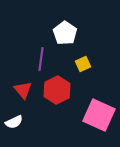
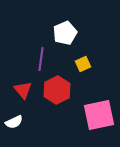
white pentagon: rotated 15 degrees clockwise
pink square: rotated 36 degrees counterclockwise
